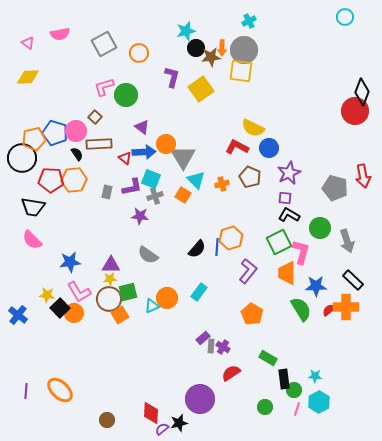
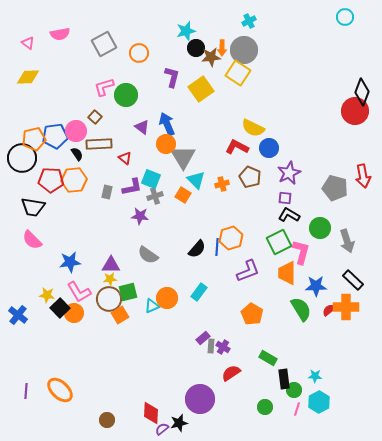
yellow square at (241, 71): moved 3 px left, 2 px down; rotated 25 degrees clockwise
blue pentagon at (55, 133): moved 3 px down; rotated 25 degrees counterclockwise
blue arrow at (144, 152): moved 23 px right, 28 px up; rotated 110 degrees counterclockwise
purple L-shape at (248, 271): rotated 30 degrees clockwise
